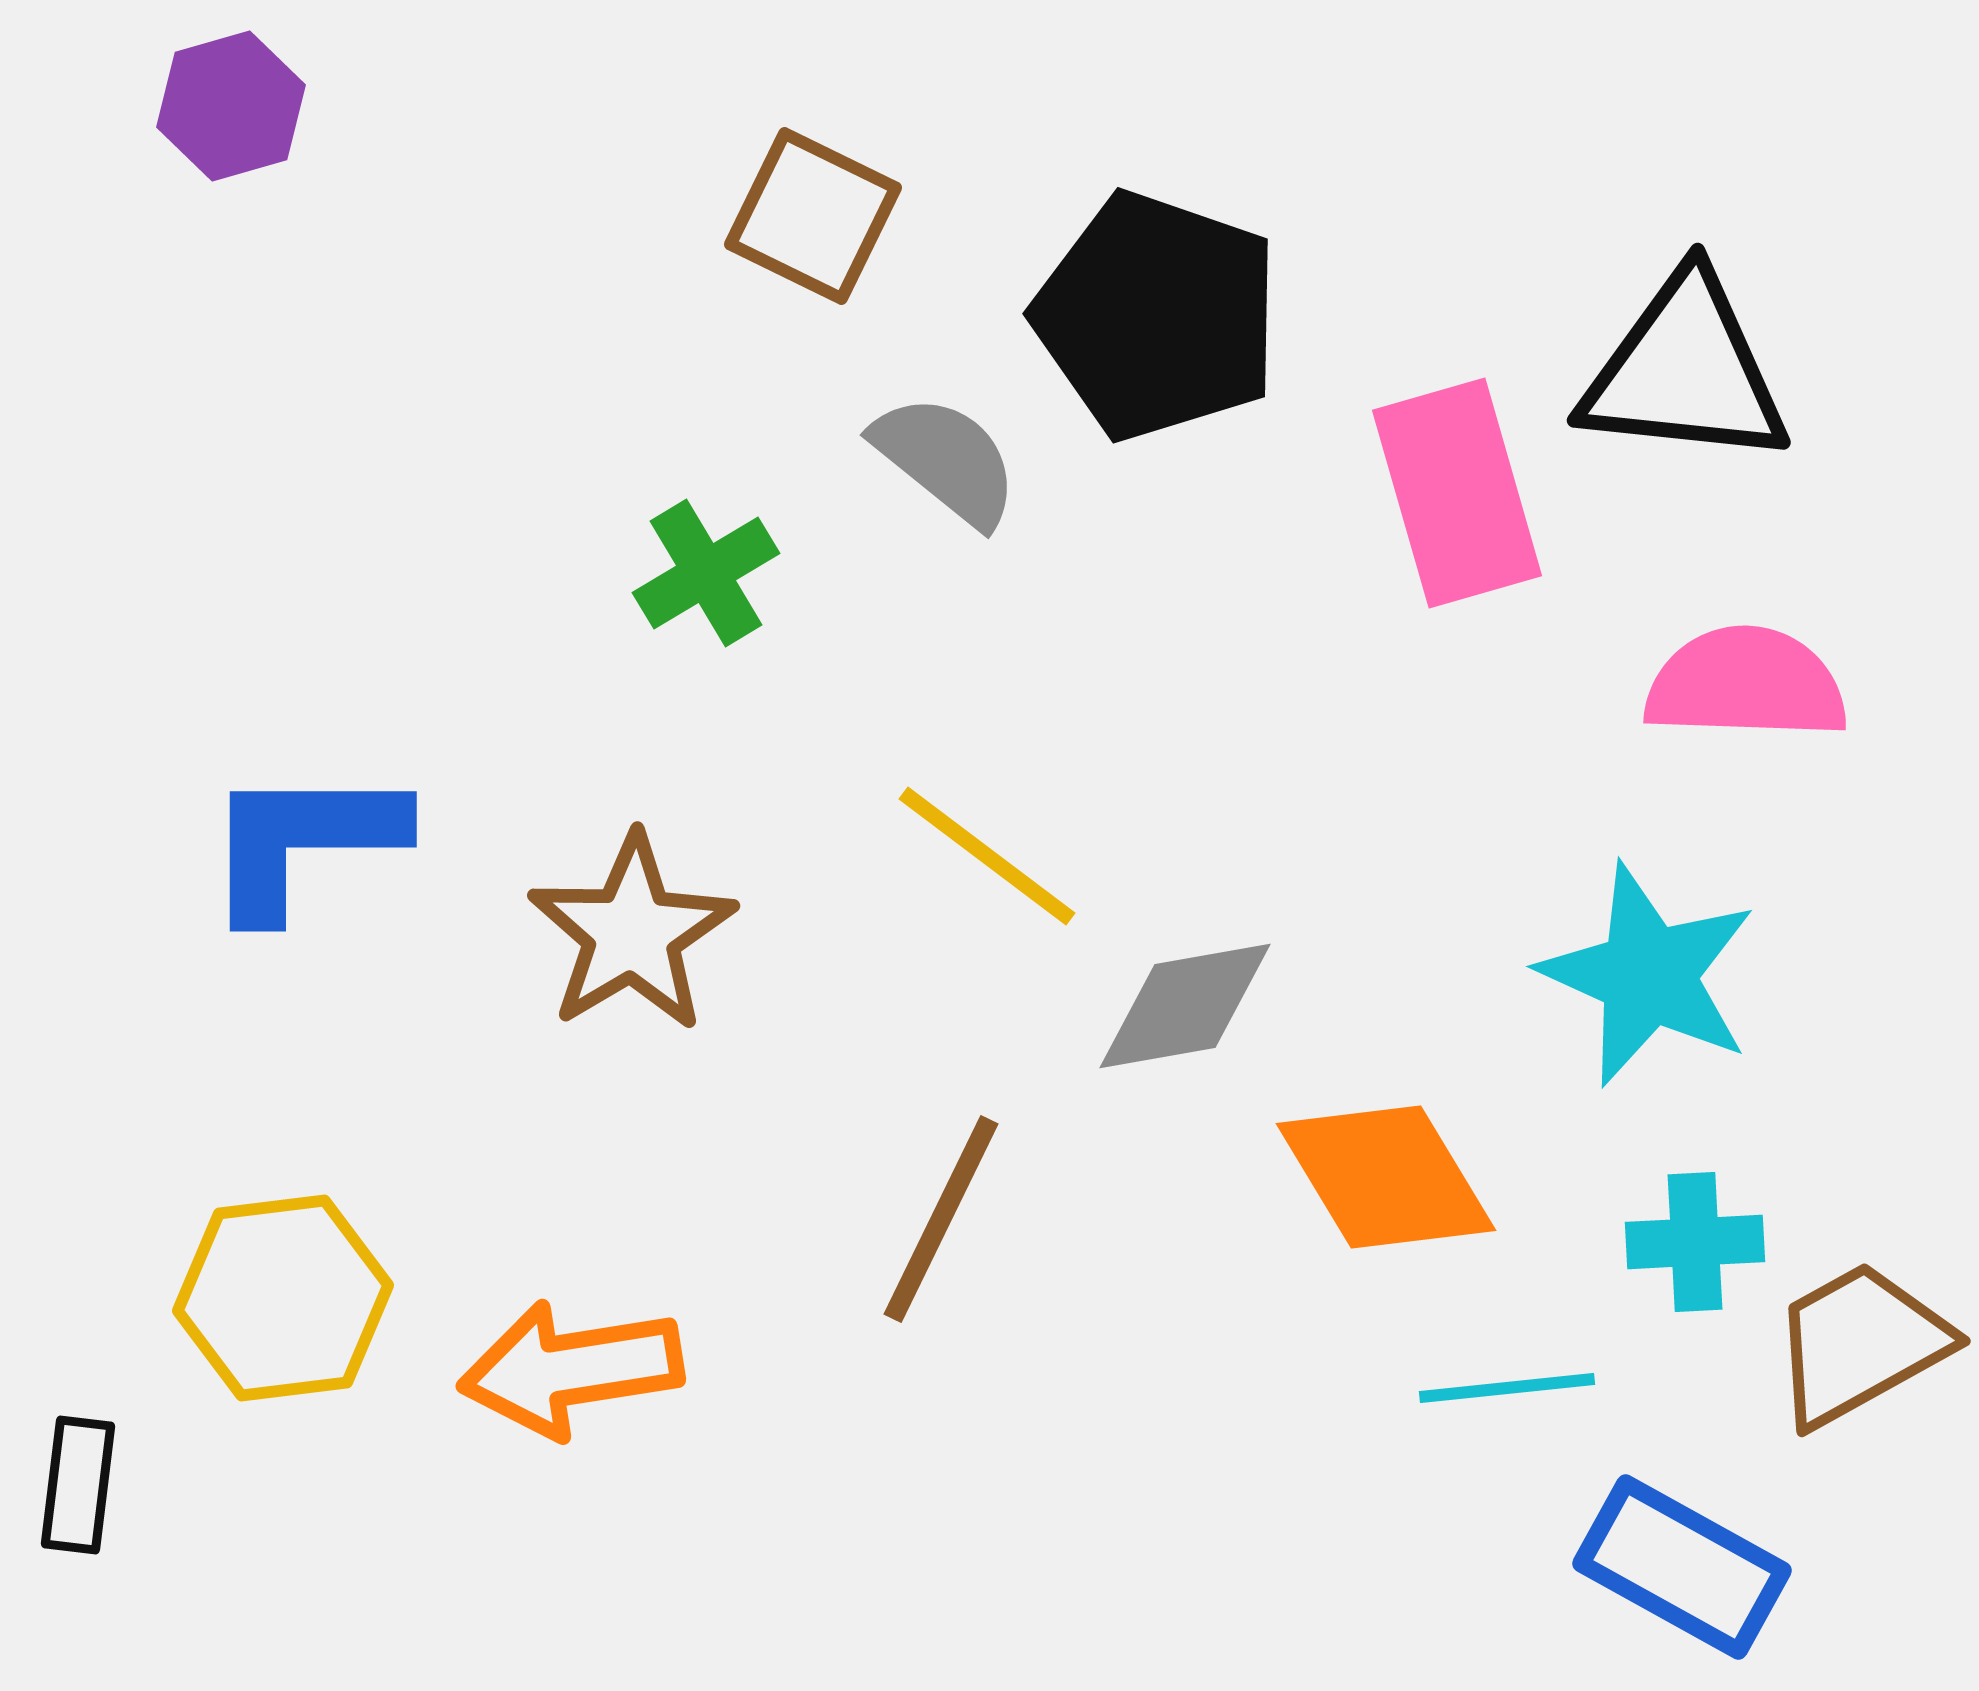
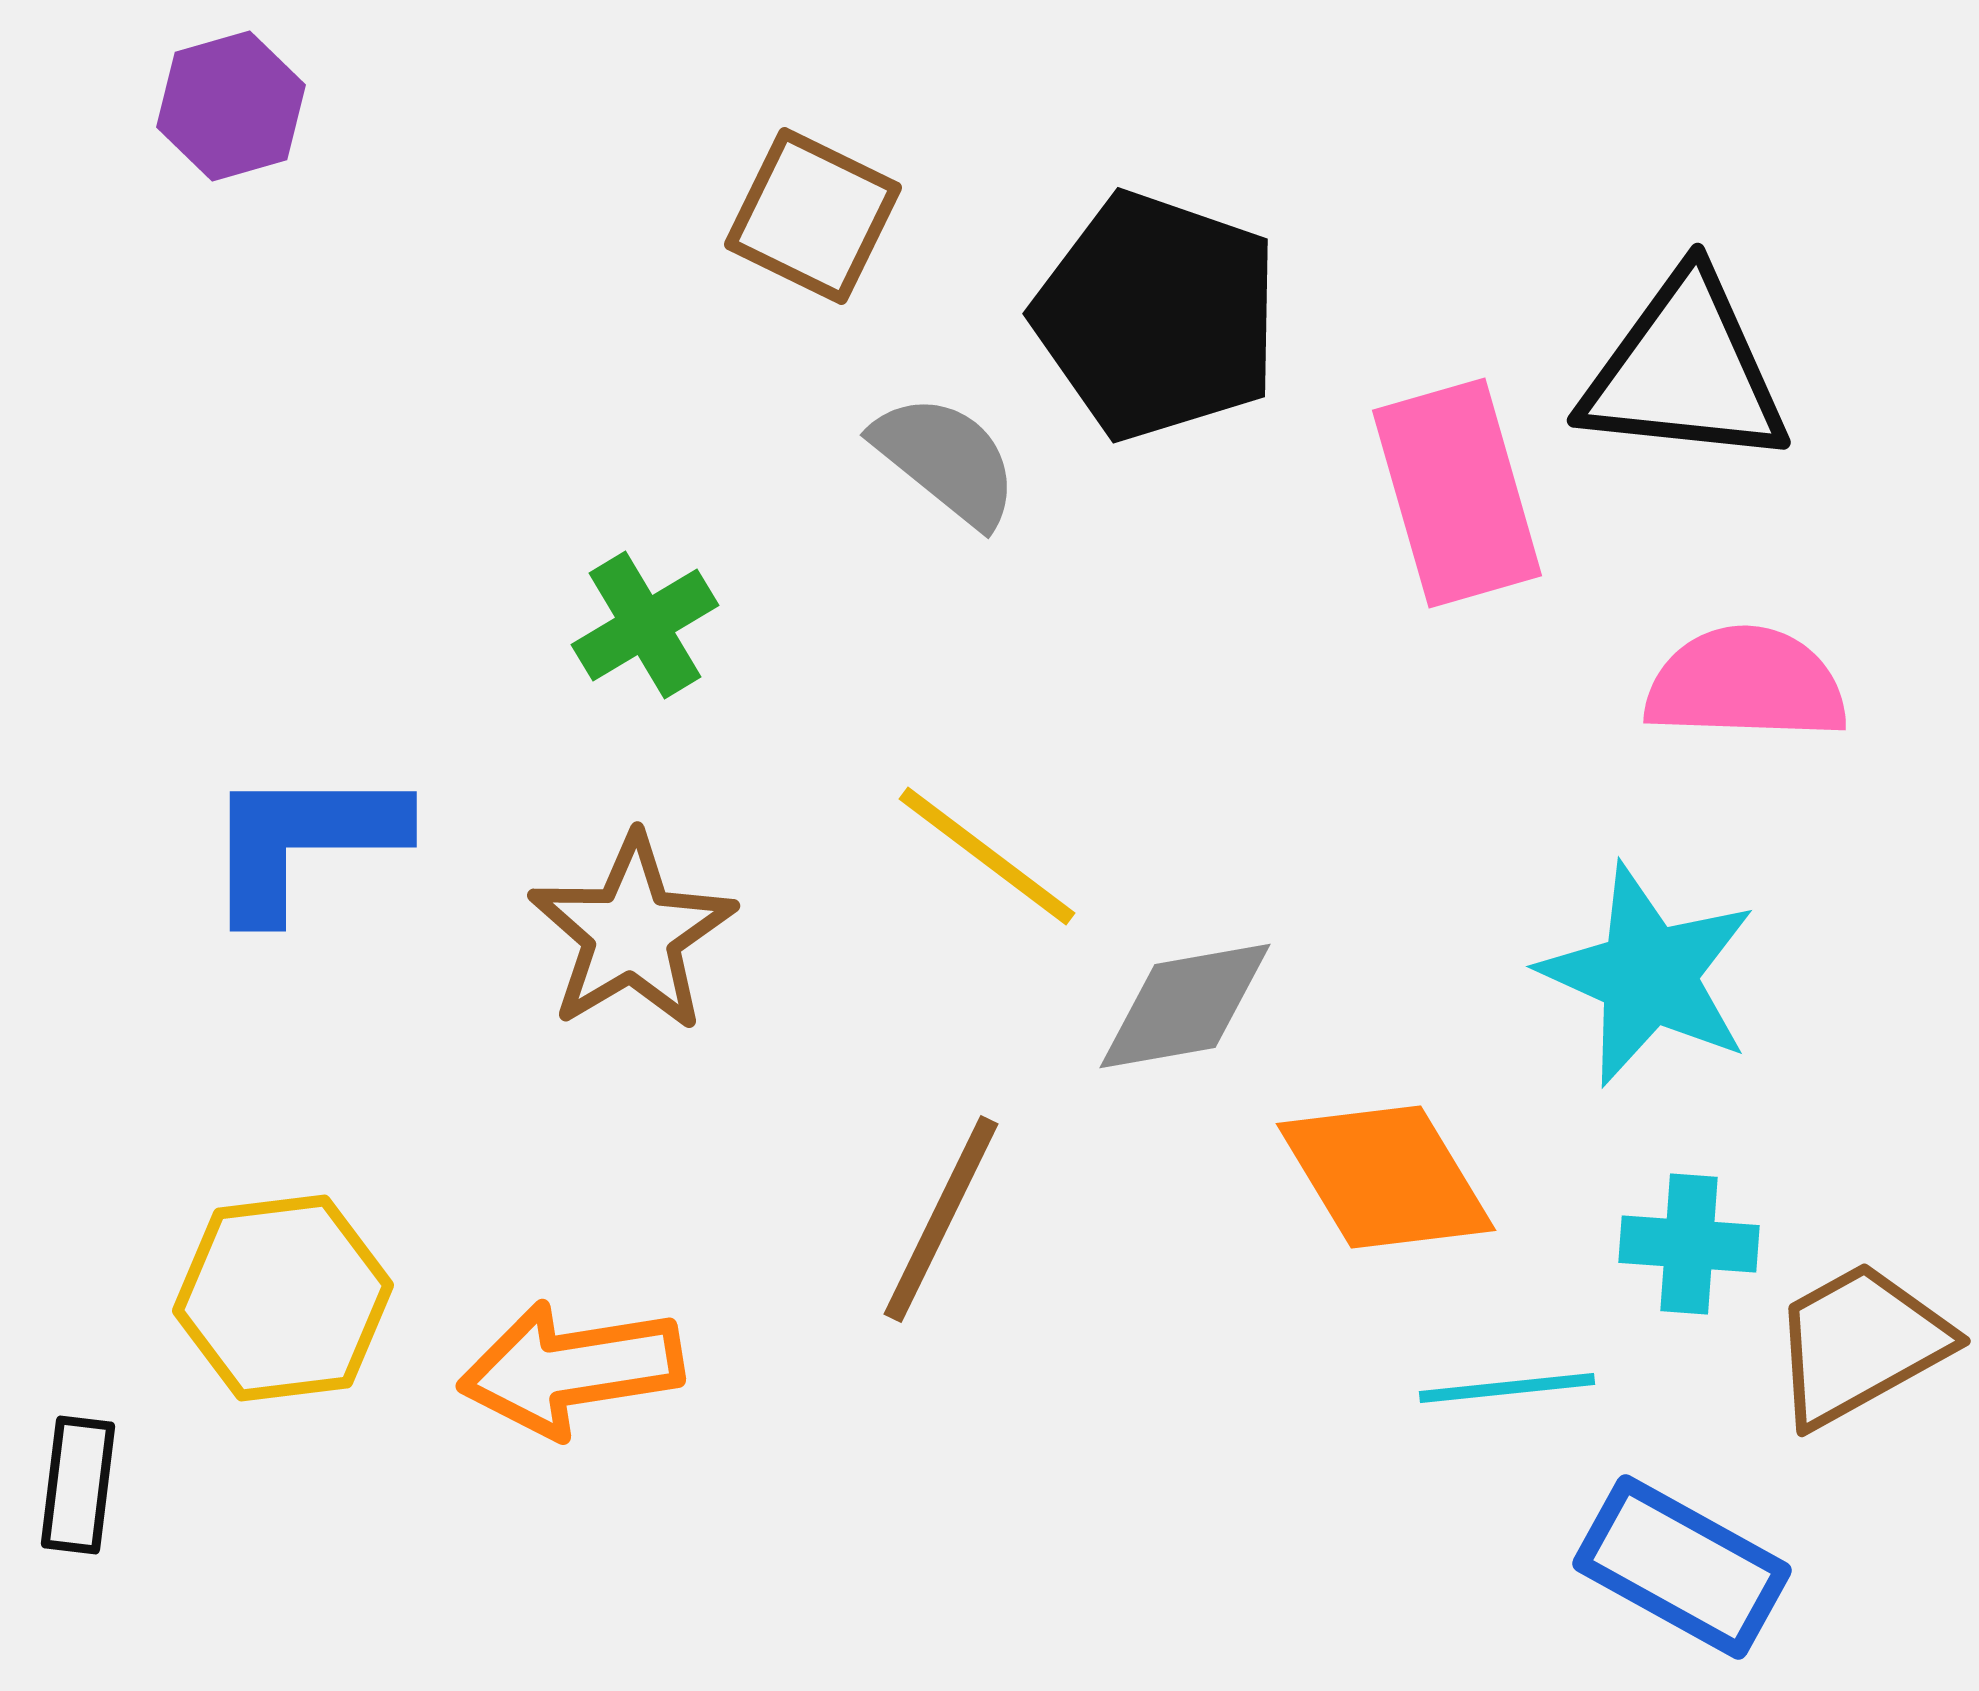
green cross: moved 61 px left, 52 px down
cyan cross: moved 6 px left, 2 px down; rotated 7 degrees clockwise
